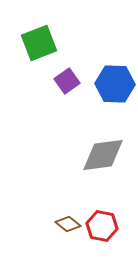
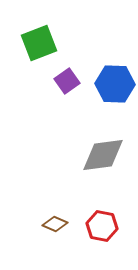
brown diamond: moved 13 px left; rotated 15 degrees counterclockwise
